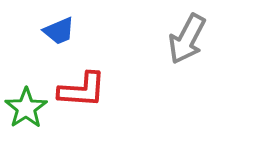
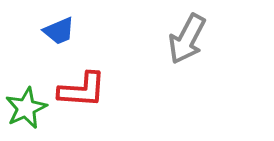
green star: rotated 9 degrees clockwise
